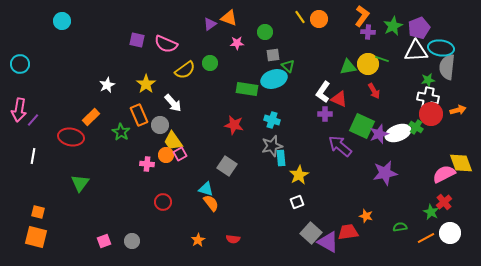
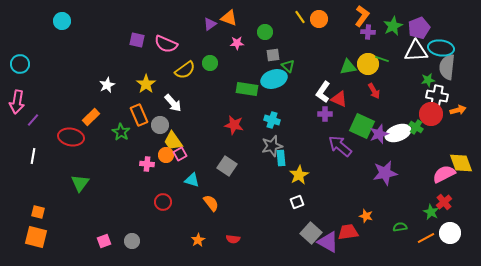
white cross at (428, 98): moved 9 px right, 2 px up
pink arrow at (19, 110): moved 2 px left, 8 px up
cyan triangle at (206, 189): moved 14 px left, 9 px up
